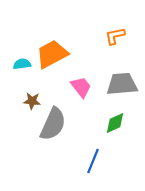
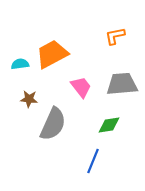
cyan semicircle: moved 2 px left
brown star: moved 3 px left, 2 px up
green diamond: moved 6 px left, 2 px down; rotated 15 degrees clockwise
